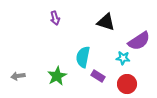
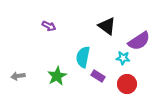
purple arrow: moved 6 px left, 8 px down; rotated 48 degrees counterclockwise
black triangle: moved 1 px right, 4 px down; rotated 18 degrees clockwise
